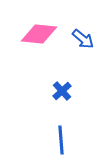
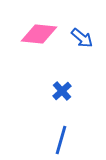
blue arrow: moved 1 px left, 1 px up
blue line: rotated 20 degrees clockwise
